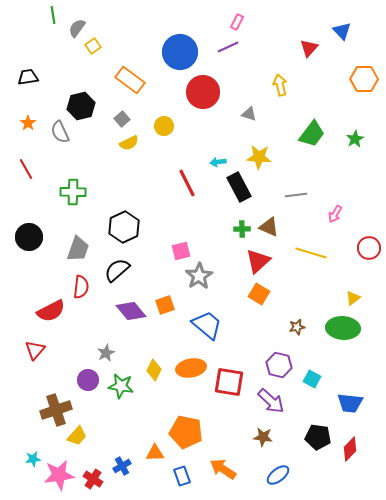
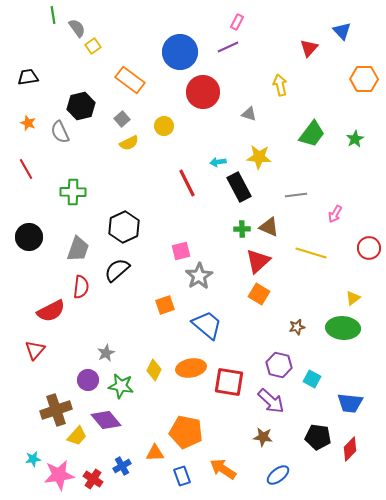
gray semicircle at (77, 28): rotated 108 degrees clockwise
orange star at (28, 123): rotated 14 degrees counterclockwise
purple diamond at (131, 311): moved 25 px left, 109 px down
